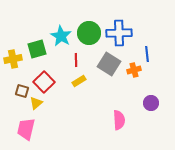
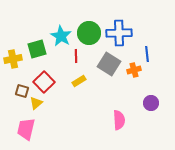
red line: moved 4 px up
